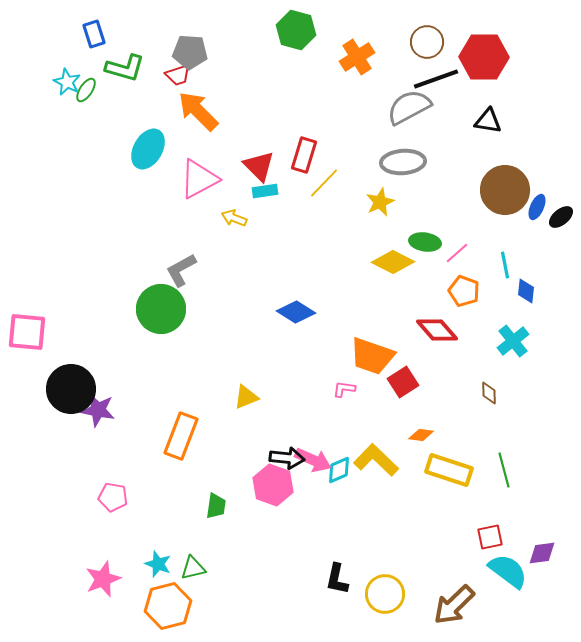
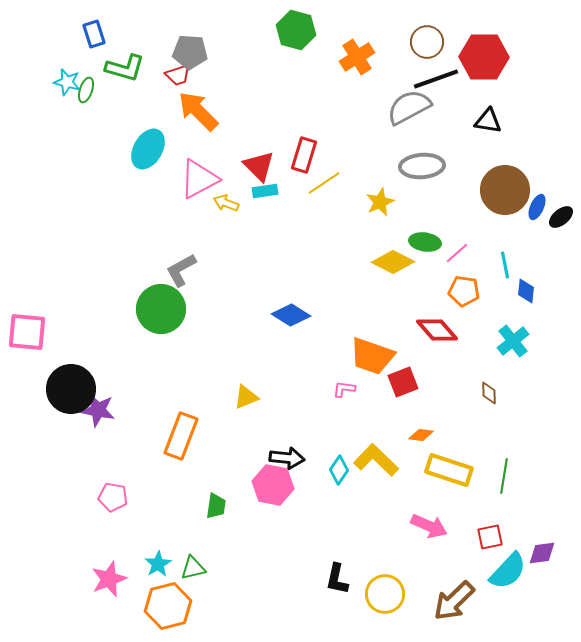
cyan star at (67, 82): rotated 12 degrees counterclockwise
green ellipse at (86, 90): rotated 15 degrees counterclockwise
gray ellipse at (403, 162): moved 19 px right, 4 px down
yellow line at (324, 183): rotated 12 degrees clockwise
yellow arrow at (234, 218): moved 8 px left, 15 px up
orange pentagon at (464, 291): rotated 12 degrees counterclockwise
blue diamond at (296, 312): moved 5 px left, 3 px down
red square at (403, 382): rotated 12 degrees clockwise
pink arrow at (313, 460): moved 116 px right, 66 px down
cyan diamond at (339, 470): rotated 32 degrees counterclockwise
green line at (504, 470): moved 6 px down; rotated 24 degrees clockwise
pink hexagon at (273, 485): rotated 9 degrees counterclockwise
cyan star at (158, 564): rotated 20 degrees clockwise
cyan semicircle at (508, 571): rotated 96 degrees clockwise
pink star at (103, 579): moved 6 px right
brown arrow at (454, 605): moved 4 px up
